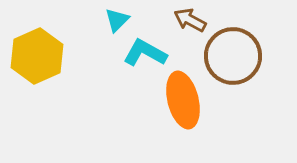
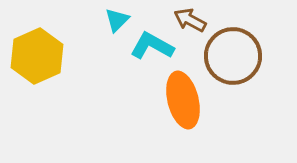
cyan L-shape: moved 7 px right, 7 px up
